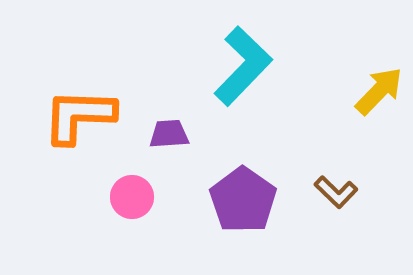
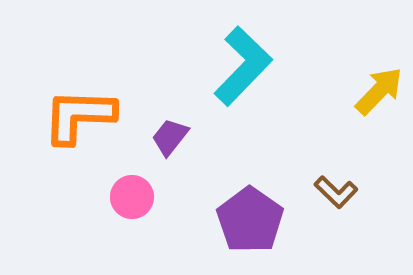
purple trapezoid: moved 1 px right, 3 px down; rotated 48 degrees counterclockwise
purple pentagon: moved 7 px right, 20 px down
